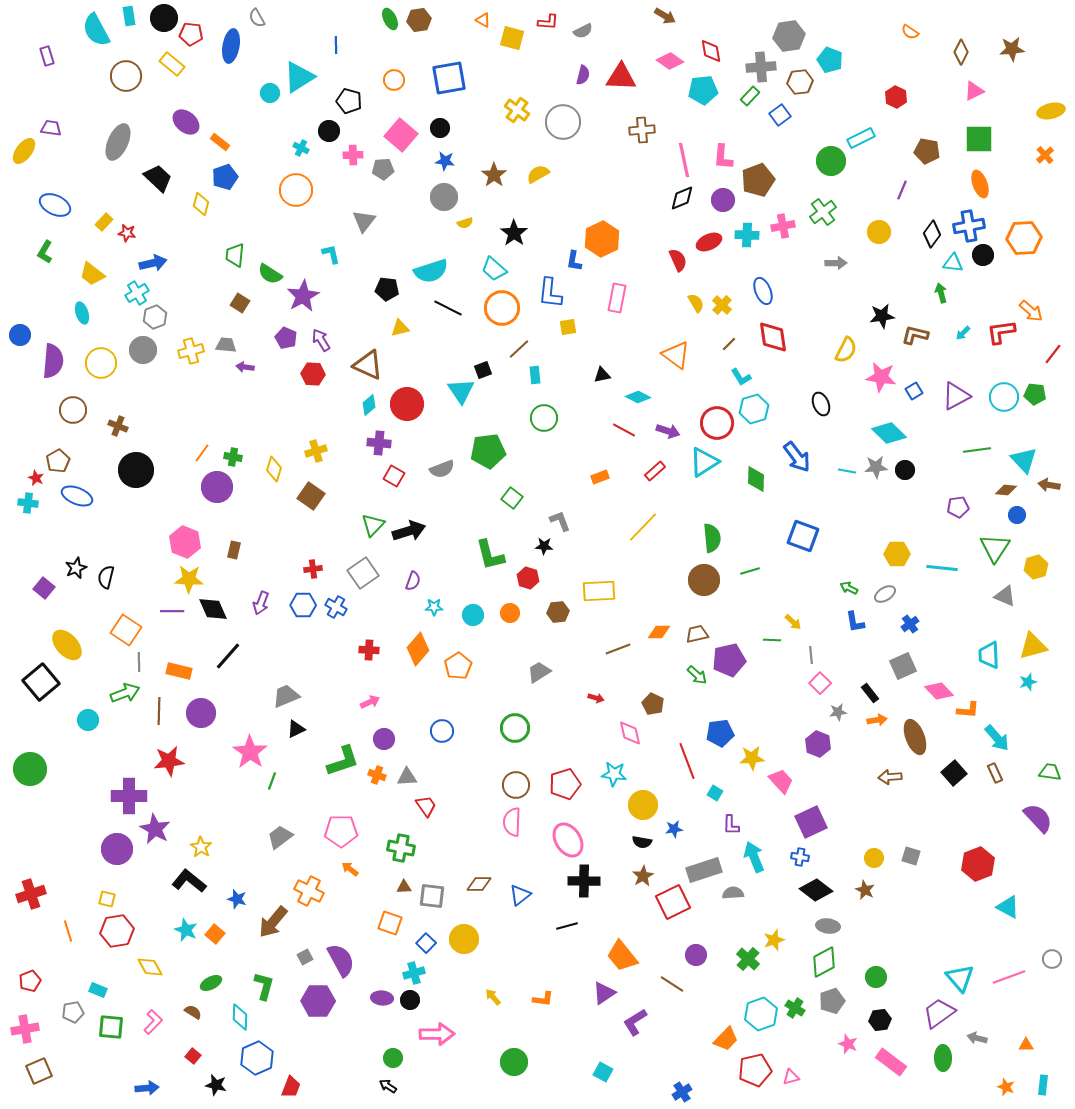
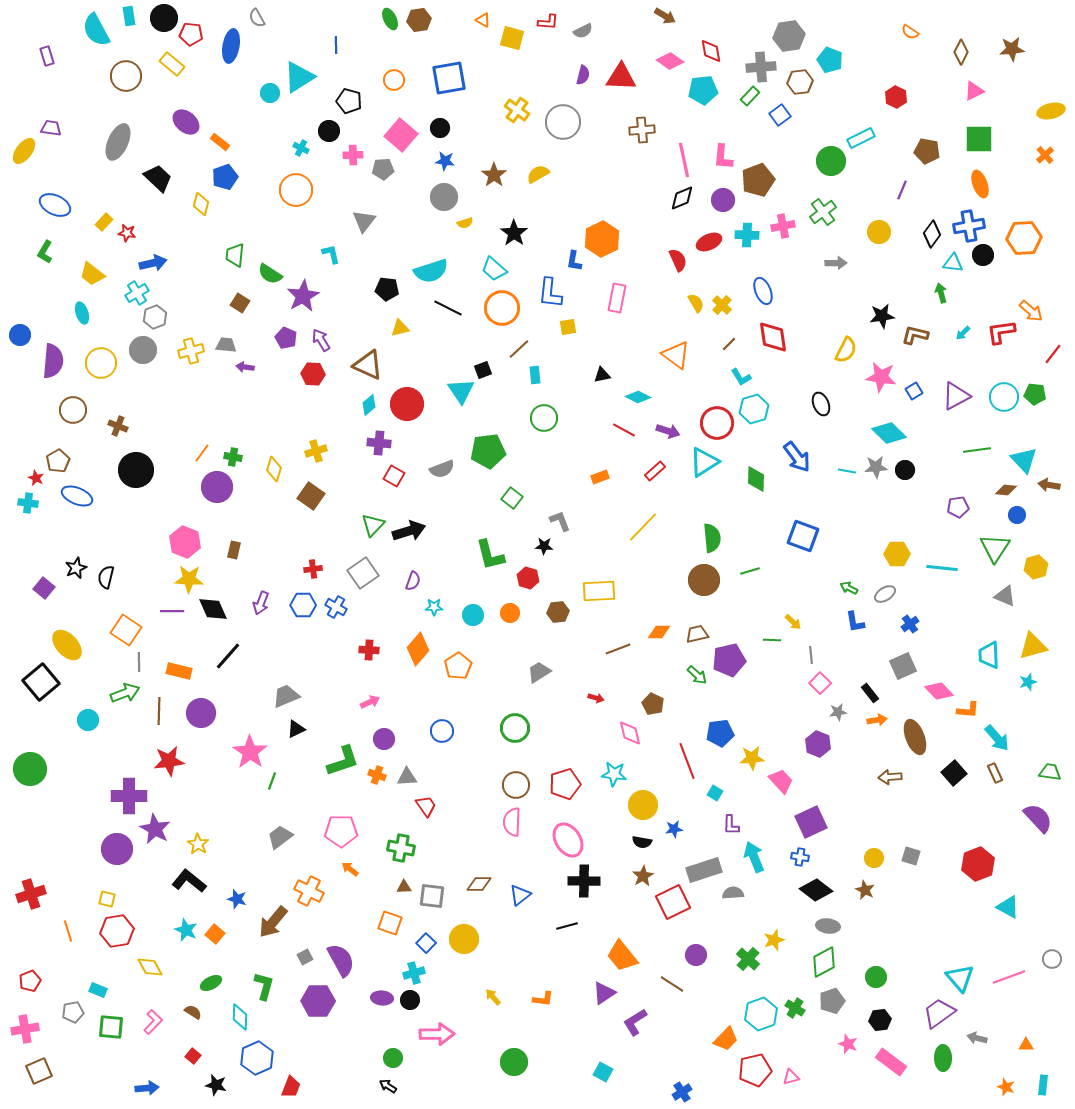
yellow star at (201, 847): moved 3 px left, 3 px up
